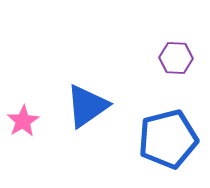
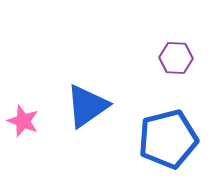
pink star: rotated 20 degrees counterclockwise
